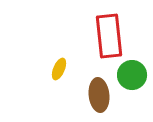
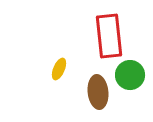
green circle: moved 2 px left
brown ellipse: moved 1 px left, 3 px up
